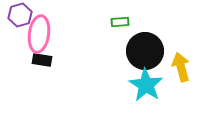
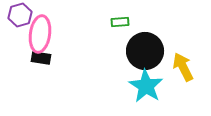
pink ellipse: moved 1 px right
black rectangle: moved 1 px left, 2 px up
yellow arrow: moved 2 px right; rotated 12 degrees counterclockwise
cyan star: moved 1 px down
